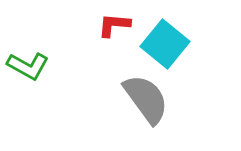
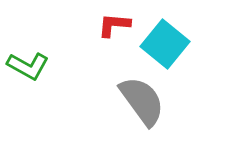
gray semicircle: moved 4 px left, 2 px down
